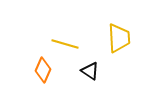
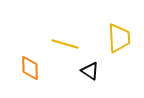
orange diamond: moved 13 px left, 2 px up; rotated 25 degrees counterclockwise
